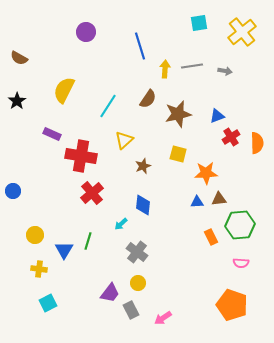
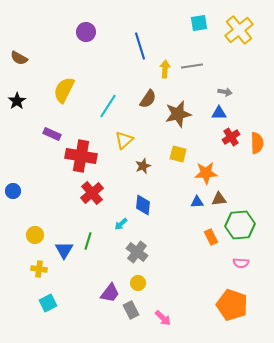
yellow cross at (242, 32): moved 3 px left, 2 px up
gray arrow at (225, 71): moved 21 px down
blue triangle at (217, 116): moved 2 px right, 3 px up; rotated 21 degrees clockwise
pink arrow at (163, 318): rotated 102 degrees counterclockwise
